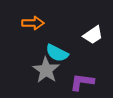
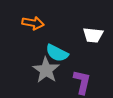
orange arrow: rotated 10 degrees clockwise
white trapezoid: rotated 40 degrees clockwise
purple L-shape: rotated 95 degrees clockwise
